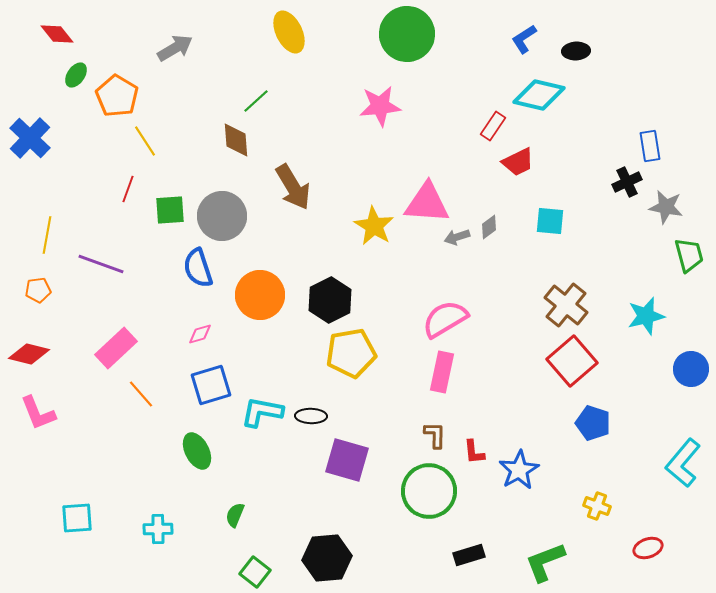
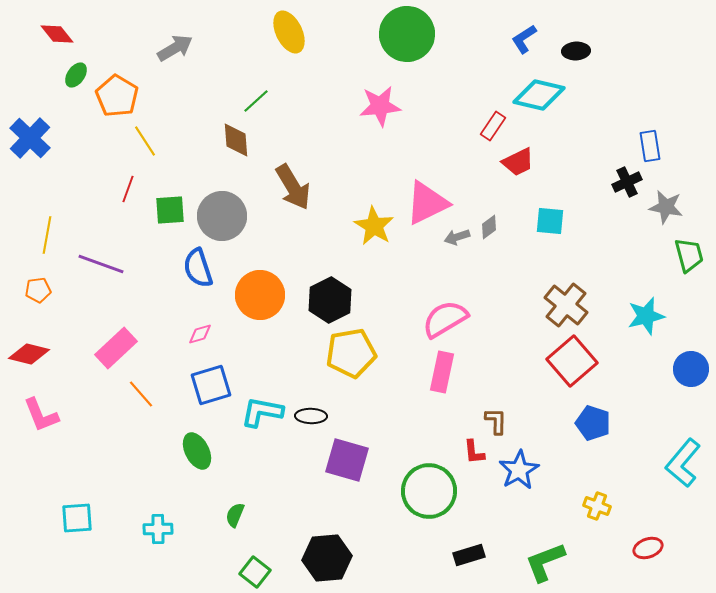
pink triangle at (427, 203): rotated 30 degrees counterclockwise
pink L-shape at (38, 413): moved 3 px right, 2 px down
brown L-shape at (435, 435): moved 61 px right, 14 px up
